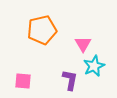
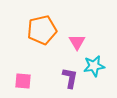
pink triangle: moved 6 px left, 2 px up
cyan star: rotated 15 degrees clockwise
purple L-shape: moved 2 px up
